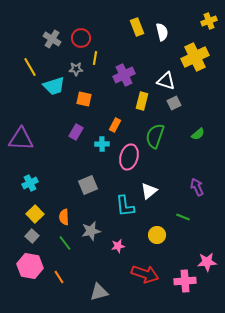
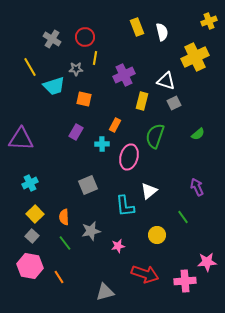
red circle at (81, 38): moved 4 px right, 1 px up
green line at (183, 217): rotated 32 degrees clockwise
gray triangle at (99, 292): moved 6 px right
